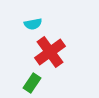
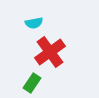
cyan semicircle: moved 1 px right, 1 px up
